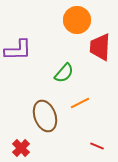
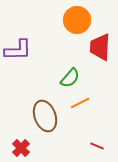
green semicircle: moved 6 px right, 5 px down
